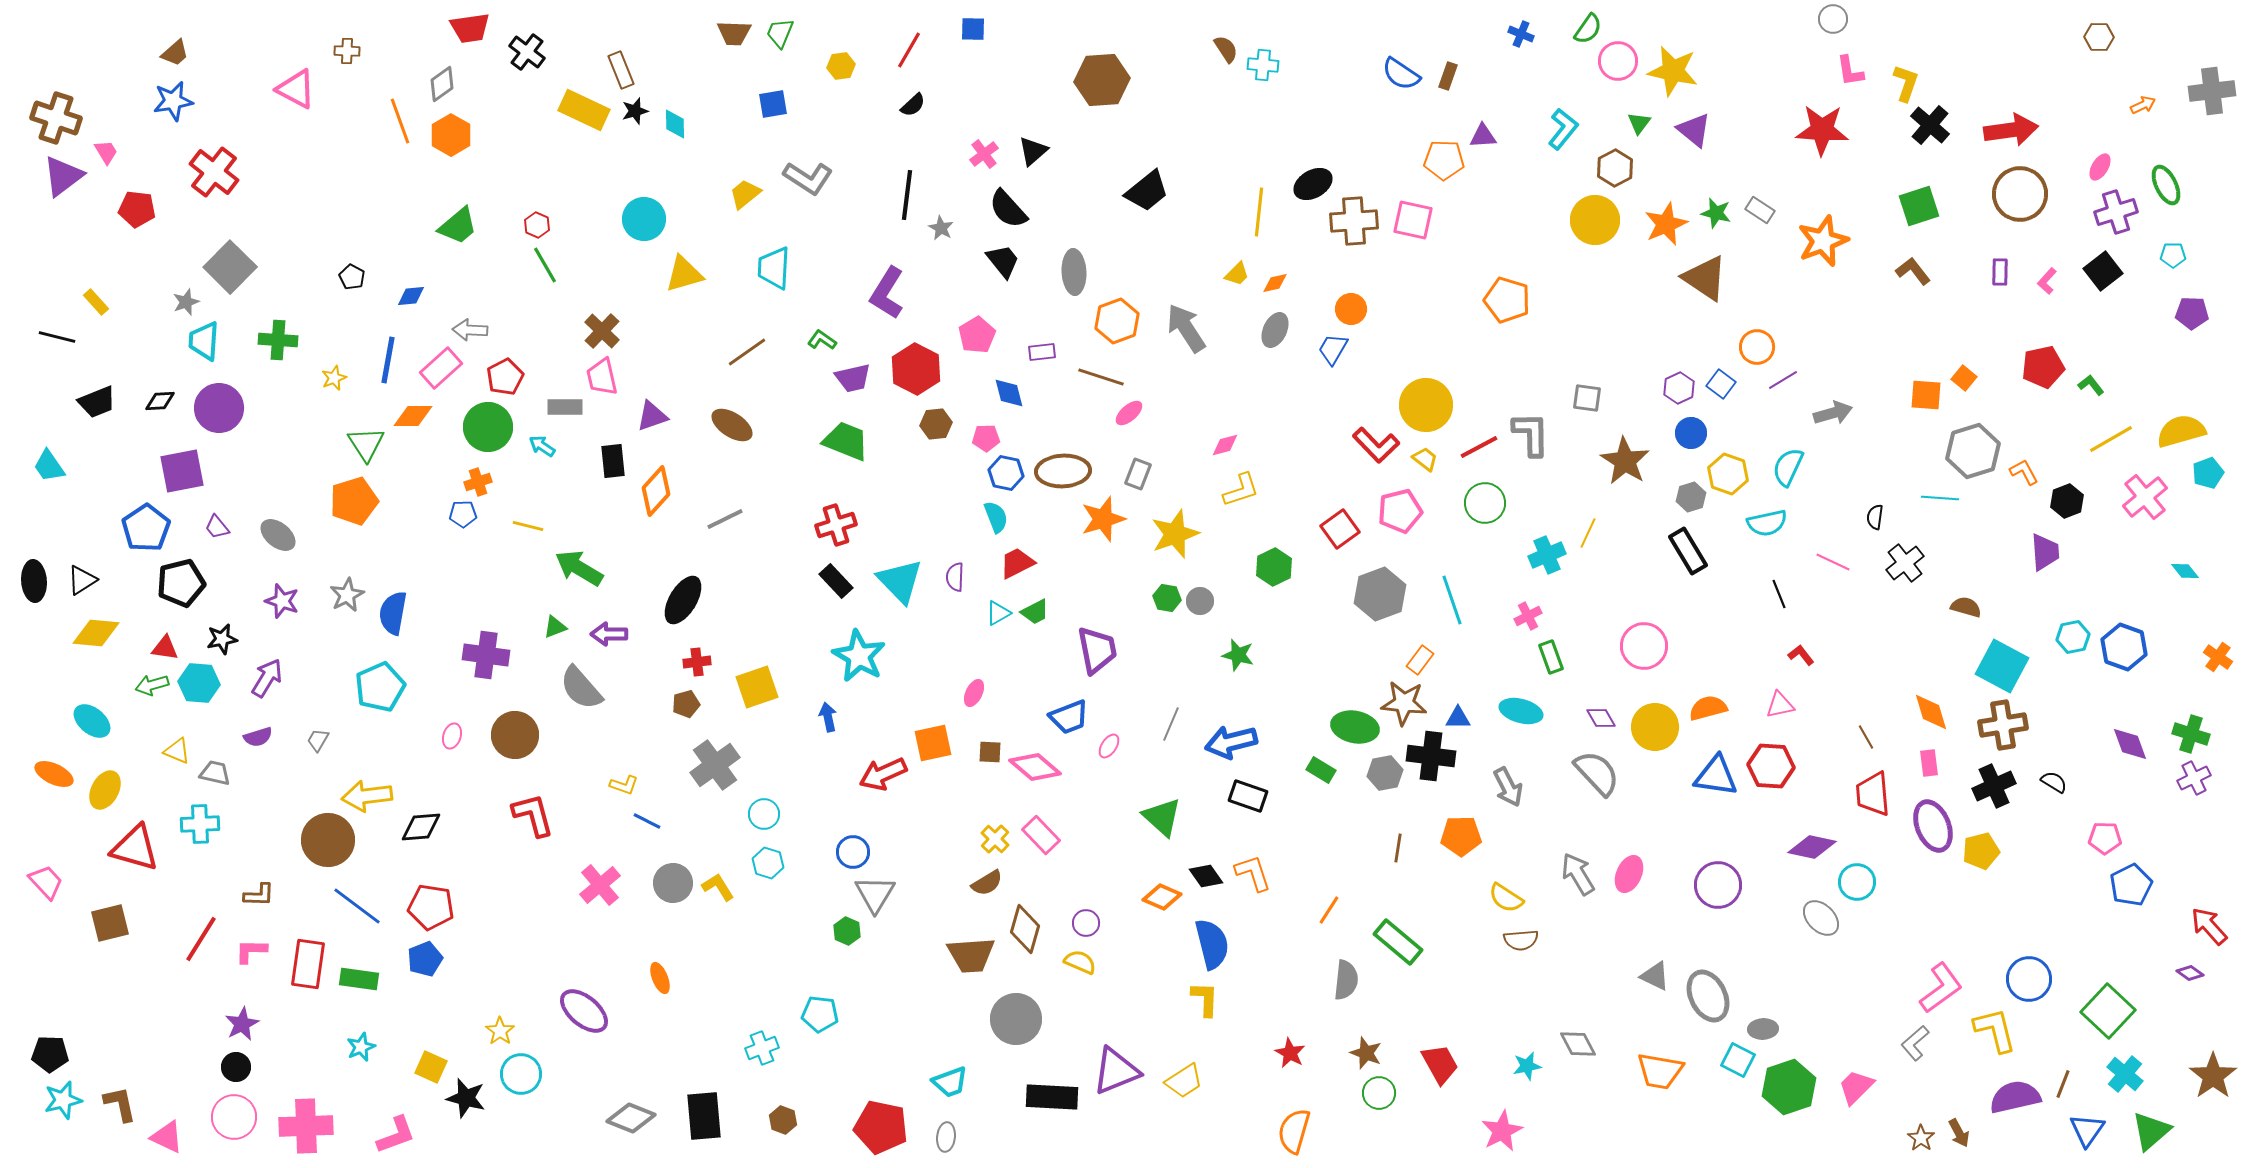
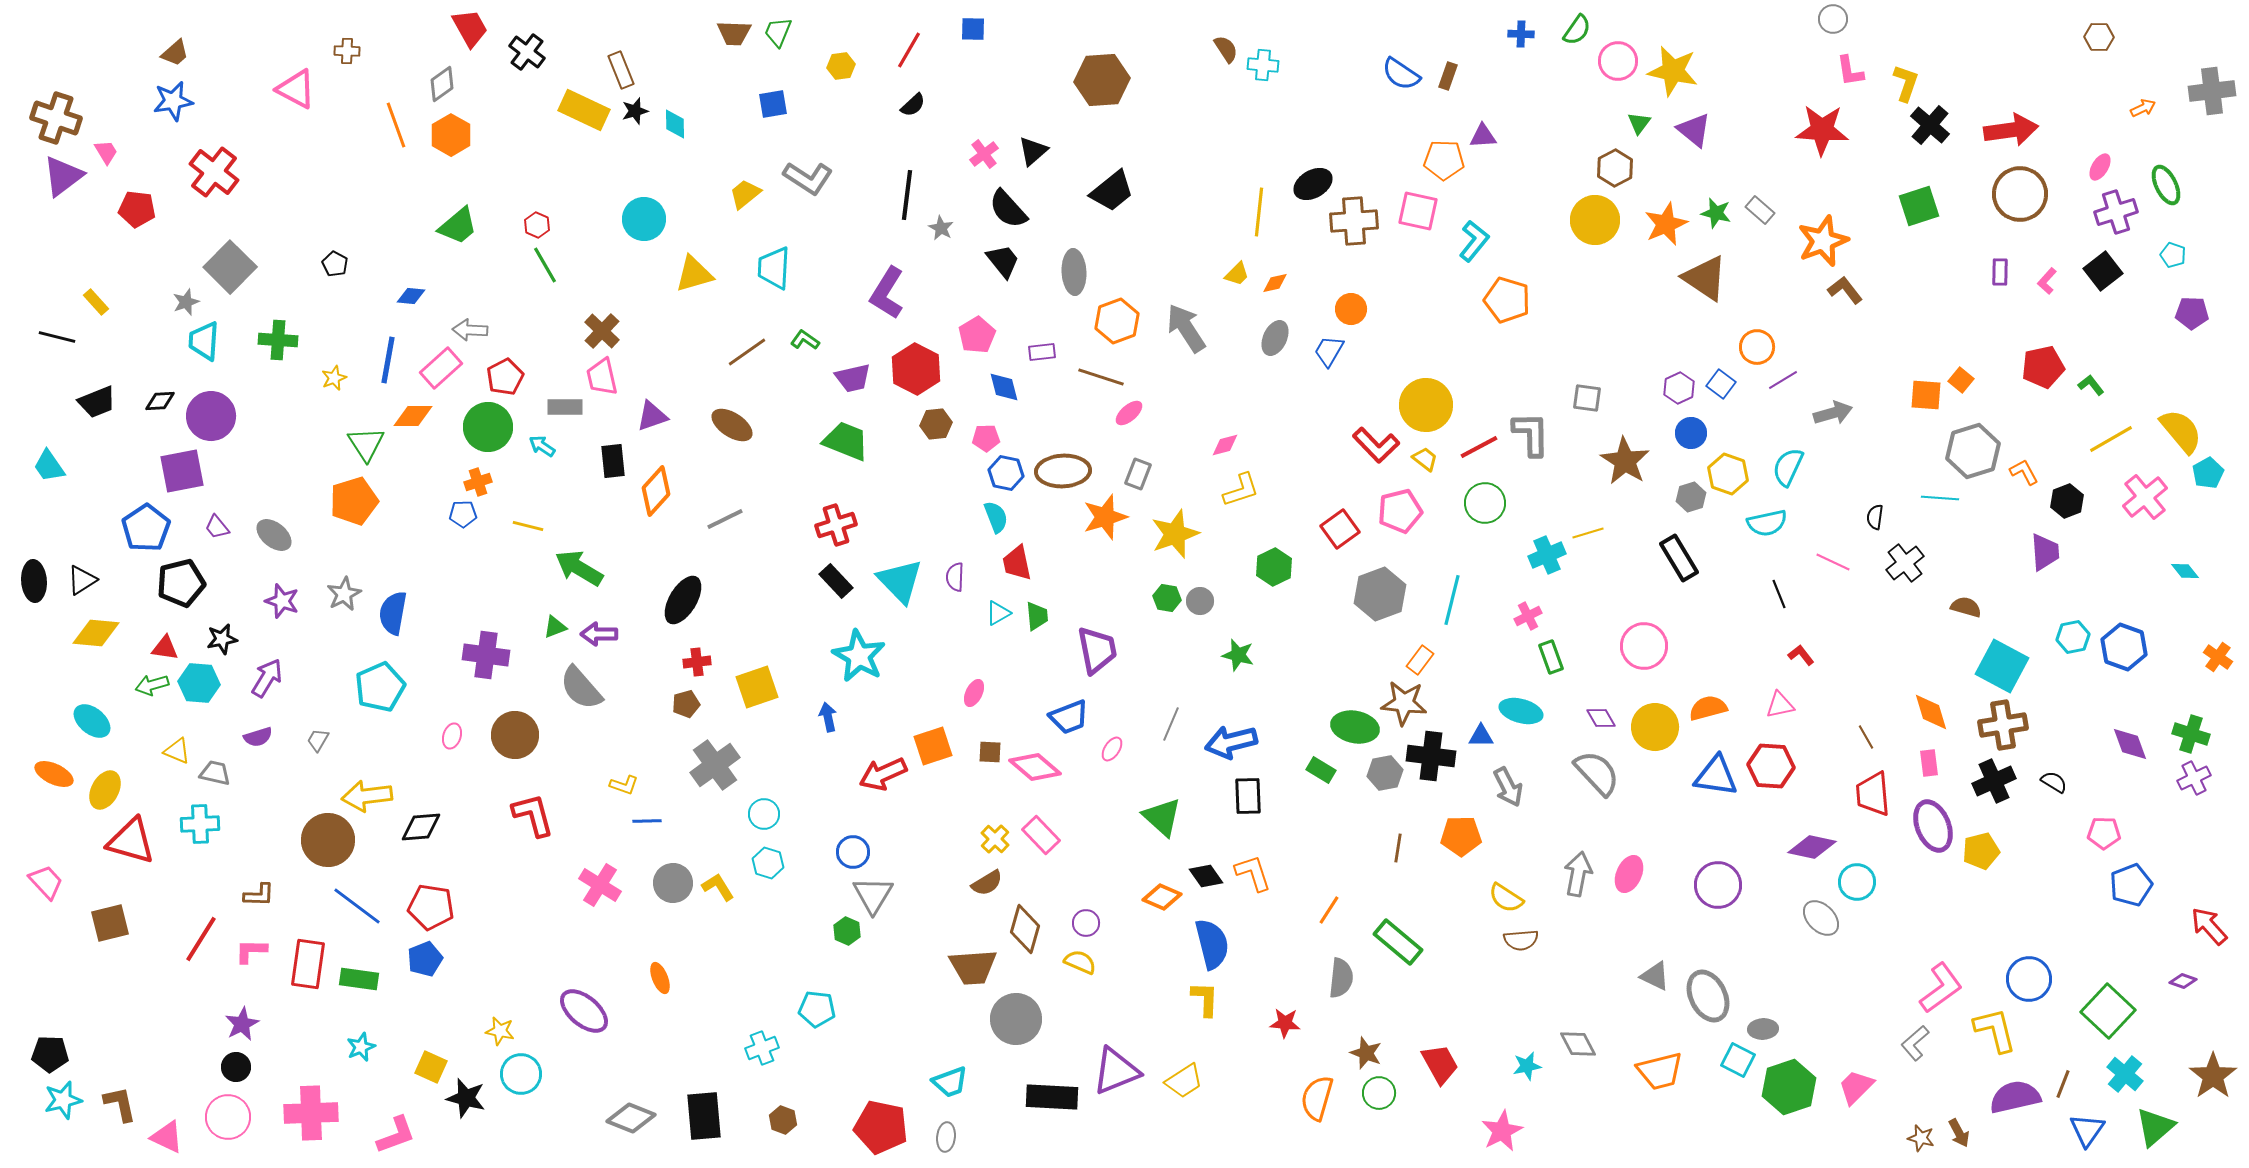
red trapezoid at (470, 28): rotated 111 degrees counterclockwise
green semicircle at (1588, 29): moved 11 px left, 1 px down
green trapezoid at (780, 33): moved 2 px left, 1 px up
blue cross at (1521, 34): rotated 20 degrees counterclockwise
orange arrow at (2143, 105): moved 3 px down
orange line at (400, 121): moved 4 px left, 4 px down
cyan L-shape at (1563, 129): moved 89 px left, 112 px down
black trapezoid at (1147, 191): moved 35 px left
gray rectangle at (1760, 210): rotated 8 degrees clockwise
pink square at (1413, 220): moved 5 px right, 9 px up
cyan pentagon at (2173, 255): rotated 20 degrees clockwise
brown L-shape at (1913, 271): moved 68 px left, 19 px down
yellow triangle at (684, 274): moved 10 px right
black pentagon at (352, 277): moved 17 px left, 13 px up
blue diamond at (411, 296): rotated 12 degrees clockwise
gray ellipse at (1275, 330): moved 8 px down
green L-shape at (822, 340): moved 17 px left
blue trapezoid at (1333, 349): moved 4 px left, 2 px down
orange square at (1964, 378): moved 3 px left, 2 px down
blue diamond at (1009, 393): moved 5 px left, 6 px up
purple circle at (219, 408): moved 8 px left, 8 px down
yellow semicircle at (2181, 431): rotated 66 degrees clockwise
cyan pentagon at (2208, 473): rotated 8 degrees counterclockwise
orange star at (1103, 519): moved 2 px right, 2 px up
yellow line at (1588, 533): rotated 48 degrees clockwise
gray ellipse at (278, 535): moved 4 px left
black rectangle at (1688, 551): moved 9 px left, 7 px down
red trapezoid at (1017, 563): rotated 75 degrees counterclockwise
gray star at (347, 595): moved 3 px left, 1 px up
cyan line at (1452, 600): rotated 33 degrees clockwise
green trapezoid at (1035, 612): moved 2 px right, 4 px down; rotated 68 degrees counterclockwise
purple arrow at (609, 634): moved 10 px left
blue triangle at (1458, 718): moved 23 px right, 18 px down
orange square at (933, 743): moved 3 px down; rotated 6 degrees counterclockwise
pink ellipse at (1109, 746): moved 3 px right, 3 px down
black cross at (1994, 786): moved 5 px up
black rectangle at (1248, 796): rotated 69 degrees clockwise
blue line at (647, 821): rotated 28 degrees counterclockwise
pink pentagon at (2105, 838): moved 1 px left, 5 px up
red triangle at (135, 848): moved 4 px left, 7 px up
gray arrow at (1578, 874): rotated 42 degrees clockwise
pink cross at (600, 885): rotated 18 degrees counterclockwise
blue pentagon at (2131, 885): rotated 6 degrees clockwise
gray triangle at (875, 894): moved 2 px left, 1 px down
brown trapezoid at (971, 955): moved 2 px right, 12 px down
purple diamond at (2190, 973): moved 7 px left, 8 px down; rotated 16 degrees counterclockwise
gray semicircle at (1346, 980): moved 5 px left, 2 px up
cyan pentagon at (820, 1014): moved 3 px left, 5 px up
yellow star at (500, 1031): rotated 24 degrees counterclockwise
red star at (1290, 1053): moved 5 px left, 30 px up; rotated 24 degrees counterclockwise
orange trapezoid at (1660, 1071): rotated 24 degrees counterclockwise
pink circle at (234, 1117): moved 6 px left
pink cross at (306, 1126): moved 5 px right, 13 px up
orange semicircle at (1294, 1131): moved 23 px right, 33 px up
green triangle at (2151, 1131): moved 4 px right, 4 px up
brown star at (1921, 1138): rotated 20 degrees counterclockwise
